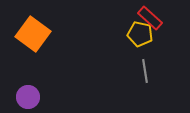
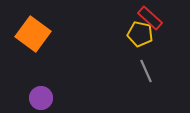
gray line: moved 1 px right; rotated 15 degrees counterclockwise
purple circle: moved 13 px right, 1 px down
